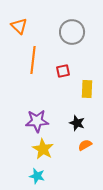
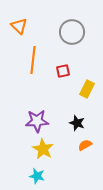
yellow rectangle: rotated 24 degrees clockwise
